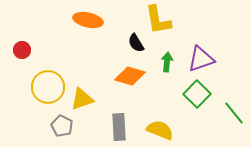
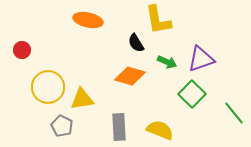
green arrow: rotated 108 degrees clockwise
green square: moved 5 px left
yellow triangle: rotated 10 degrees clockwise
